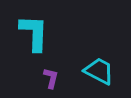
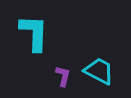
purple L-shape: moved 12 px right, 2 px up
